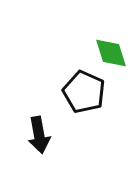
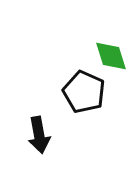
green diamond: moved 3 px down
